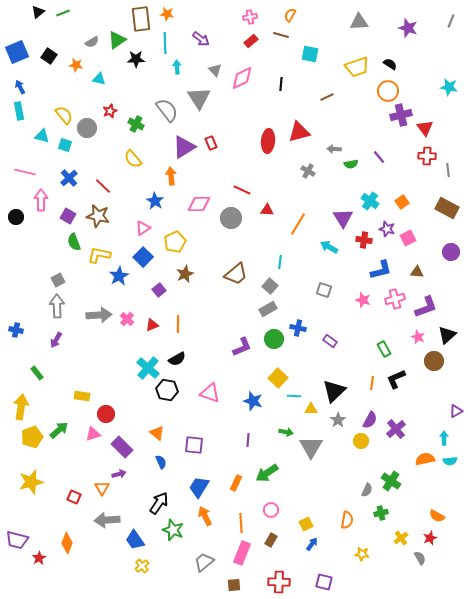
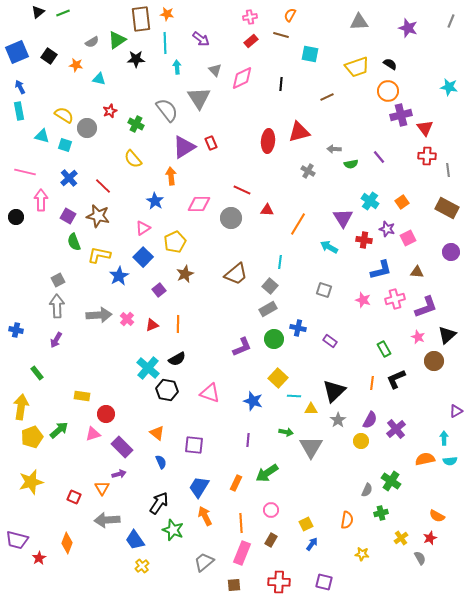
yellow semicircle at (64, 115): rotated 18 degrees counterclockwise
